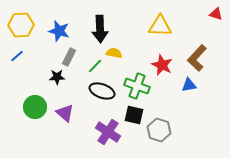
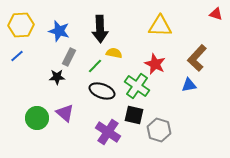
red star: moved 7 px left, 1 px up
green cross: rotated 15 degrees clockwise
green circle: moved 2 px right, 11 px down
